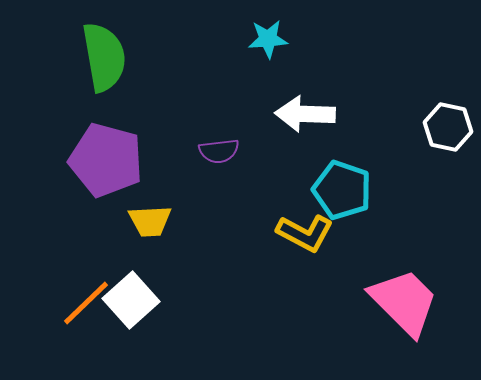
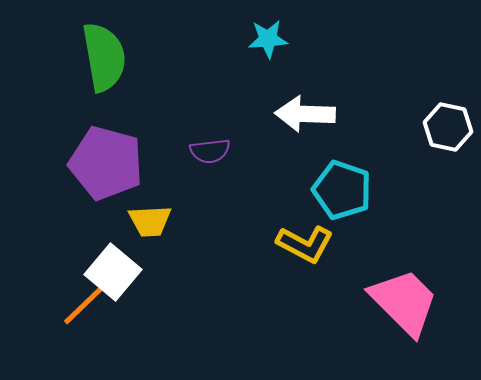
purple semicircle: moved 9 px left
purple pentagon: moved 3 px down
yellow L-shape: moved 11 px down
white square: moved 18 px left, 28 px up; rotated 8 degrees counterclockwise
